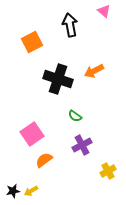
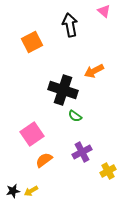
black cross: moved 5 px right, 11 px down
purple cross: moved 7 px down
